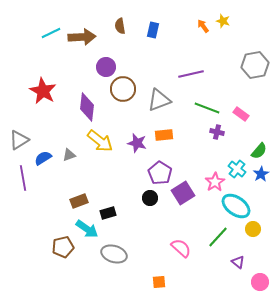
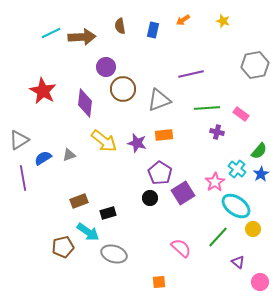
orange arrow at (203, 26): moved 20 px left, 6 px up; rotated 88 degrees counterclockwise
purple diamond at (87, 107): moved 2 px left, 4 px up
green line at (207, 108): rotated 25 degrees counterclockwise
yellow arrow at (100, 141): moved 4 px right
cyan arrow at (87, 229): moved 1 px right, 3 px down
